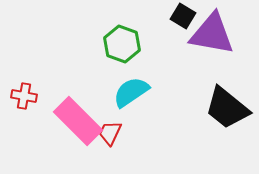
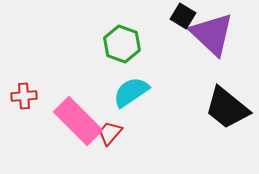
purple triangle: rotated 33 degrees clockwise
red cross: rotated 15 degrees counterclockwise
red trapezoid: rotated 16 degrees clockwise
